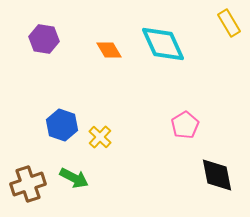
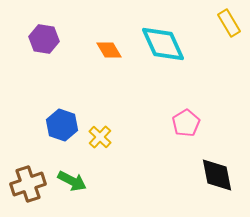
pink pentagon: moved 1 px right, 2 px up
green arrow: moved 2 px left, 3 px down
